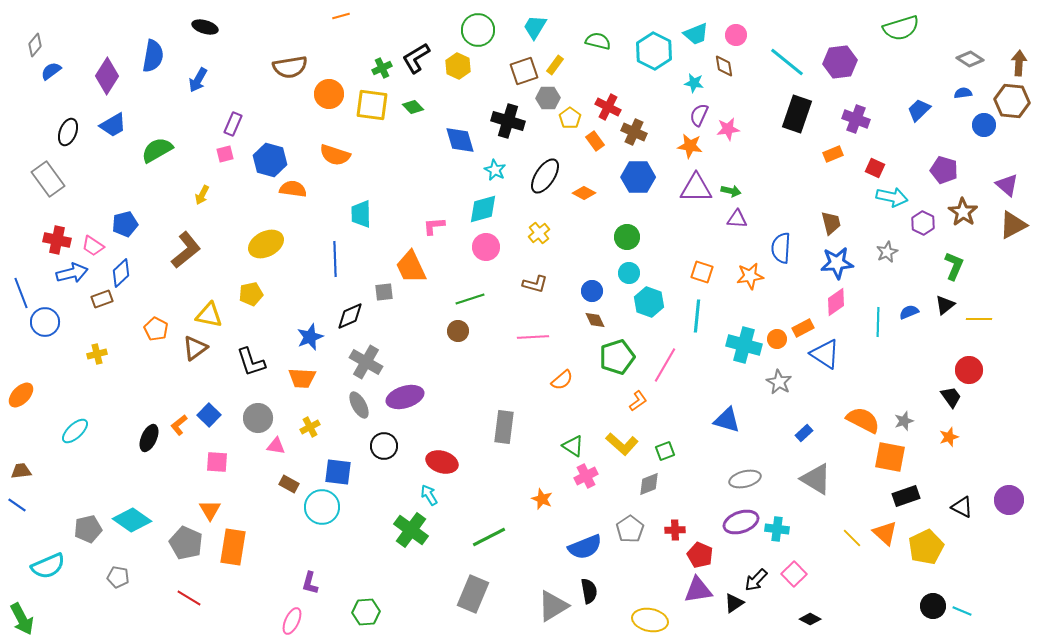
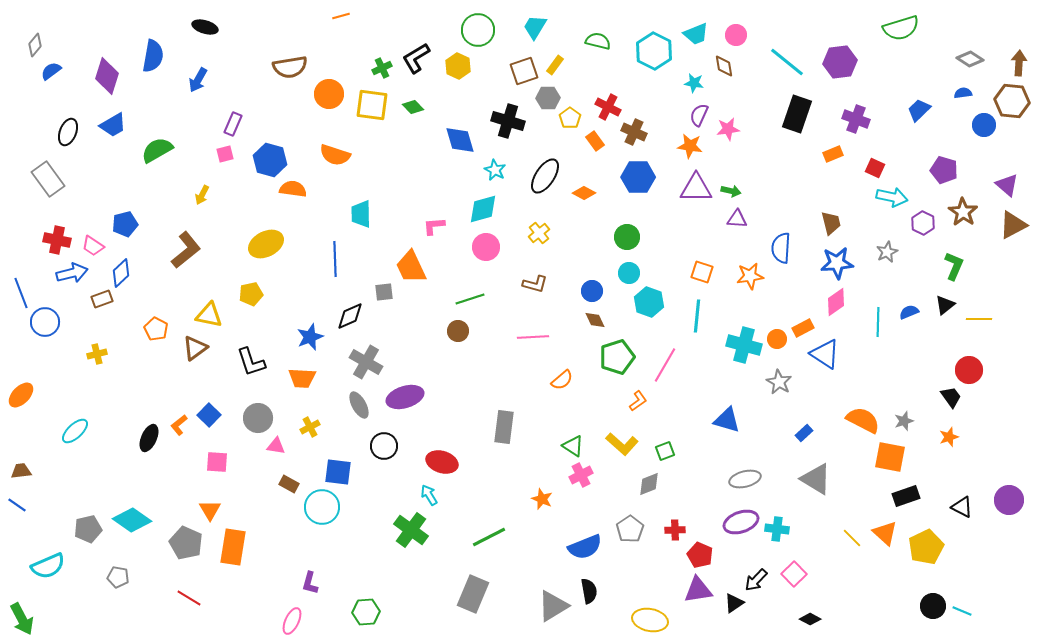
purple diamond at (107, 76): rotated 15 degrees counterclockwise
pink cross at (586, 476): moved 5 px left, 1 px up
